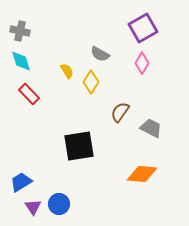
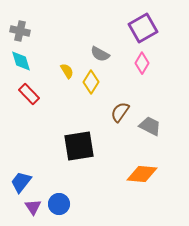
gray trapezoid: moved 1 px left, 2 px up
blue trapezoid: rotated 20 degrees counterclockwise
